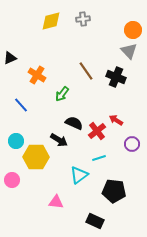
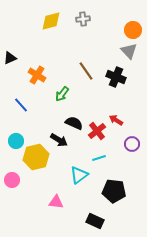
yellow hexagon: rotated 15 degrees counterclockwise
